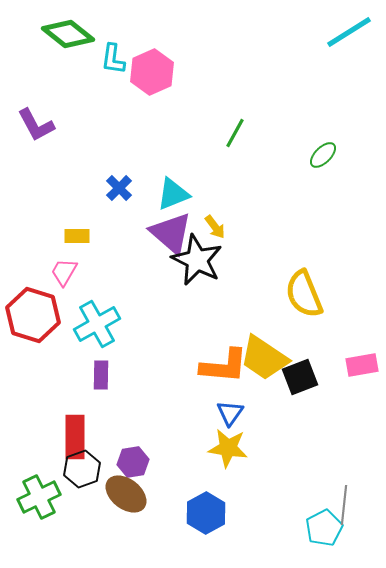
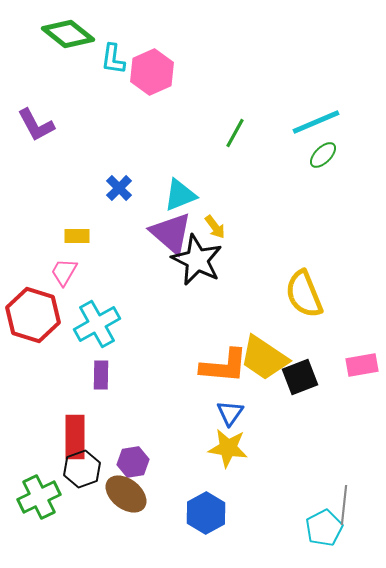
cyan line: moved 33 px left, 90 px down; rotated 9 degrees clockwise
cyan triangle: moved 7 px right, 1 px down
